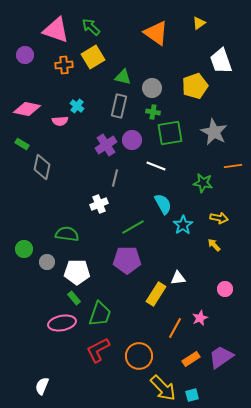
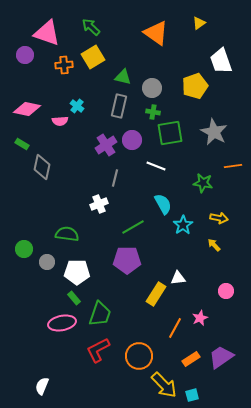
pink triangle at (56, 30): moved 9 px left, 3 px down
pink circle at (225, 289): moved 1 px right, 2 px down
yellow arrow at (163, 388): moved 1 px right, 3 px up
